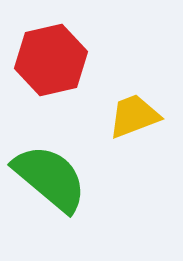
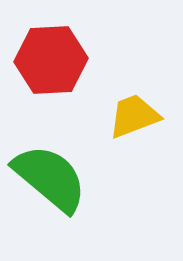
red hexagon: rotated 10 degrees clockwise
